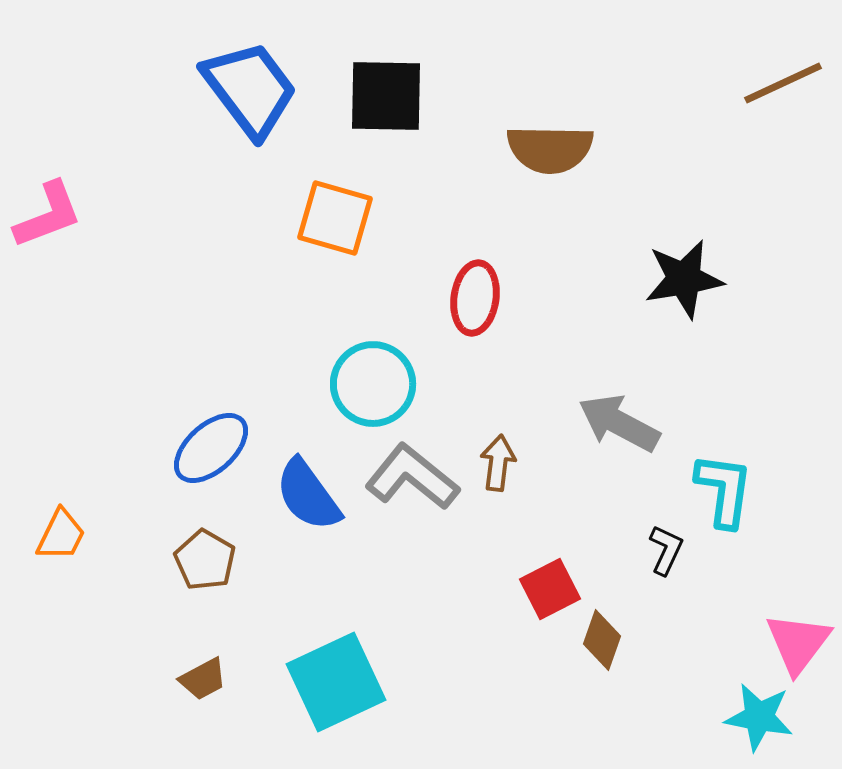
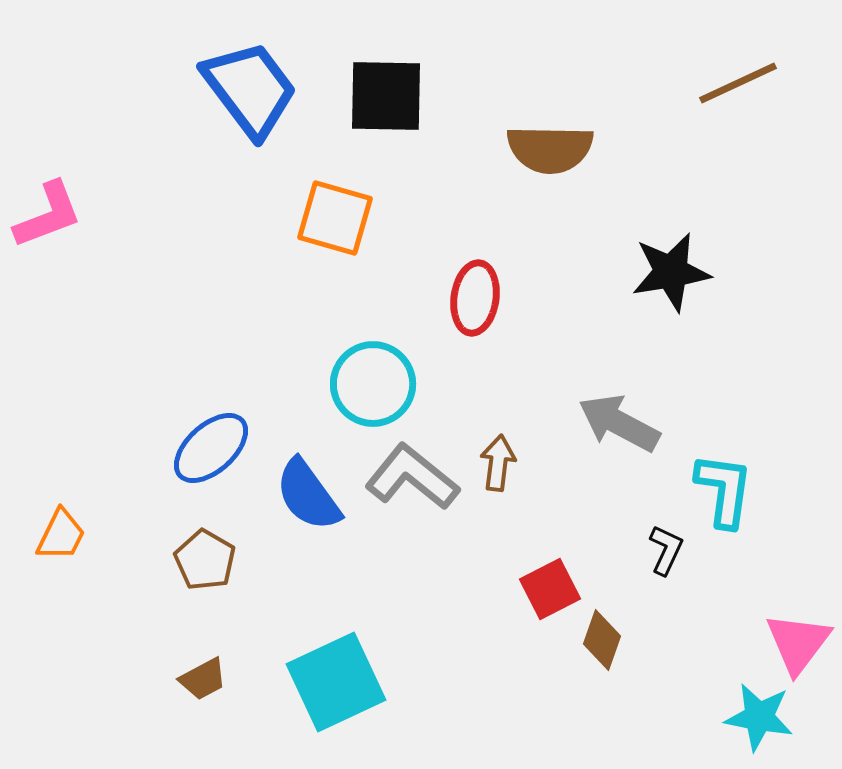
brown line: moved 45 px left
black star: moved 13 px left, 7 px up
